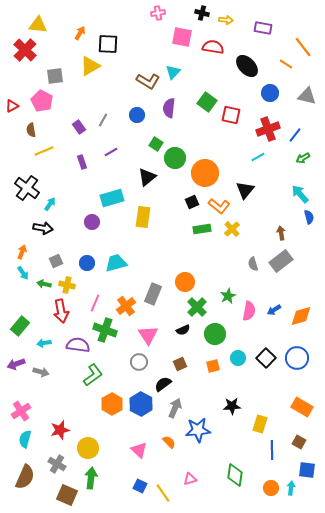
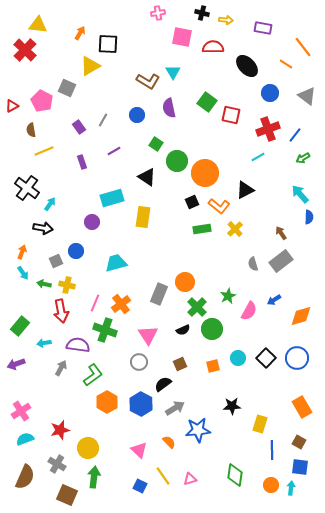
red semicircle at (213, 47): rotated 10 degrees counterclockwise
cyan triangle at (173, 72): rotated 14 degrees counterclockwise
gray square at (55, 76): moved 12 px right, 12 px down; rotated 30 degrees clockwise
gray triangle at (307, 96): rotated 24 degrees clockwise
purple semicircle at (169, 108): rotated 18 degrees counterclockwise
purple line at (111, 152): moved 3 px right, 1 px up
green circle at (175, 158): moved 2 px right, 3 px down
black triangle at (147, 177): rotated 48 degrees counterclockwise
black triangle at (245, 190): rotated 24 degrees clockwise
blue semicircle at (309, 217): rotated 16 degrees clockwise
yellow cross at (232, 229): moved 3 px right
brown arrow at (281, 233): rotated 24 degrees counterclockwise
blue circle at (87, 263): moved 11 px left, 12 px up
gray rectangle at (153, 294): moved 6 px right
orange cross at (126, 306): moved 5 px left, 2 px up
blue arrow at (274, 310): moved 10 px up
pink semicircle at (249, 311): rotated 18 degrees clockwise
green circle at (215, 334): moved 3 px left, 5 px up
gray arrow at (41, 372): moved 20 px right, 4 px up; rotated 77 degrees counterclockwise
orange hexagon at (112, 404): moved 5 px left, 2 px up
orange rectangle at (302, 407): rotated 30 degrees clockwise
gray arrow at (175, 408): rotated 36 degrees clockwise
cyan semicircle at (25, 439): rotated 54 degrees clockwise
blue square at (307, 470): moved 7 px left, 3 px up
green arrow at (91, 478): moved 3 px right, 1 px up
orange circle at (271, 488): moved 3 px up
yellow line at (163, 493): moved 17 px up
